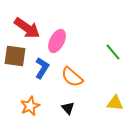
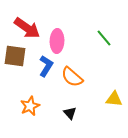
pink ellipse: rotated 25 degrees counterclockwise
green line: moved 9 px left, 14 px up
blue L-shape: moved 4 px right, 2 px up
yellow triangle: moved 1 px left, 4 px up
black triangle: moved 2 px right, 5 px down
